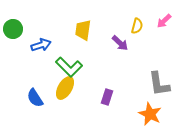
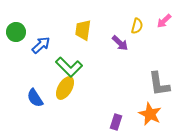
green circle: moved 3 px right, 3 px down
blue arrow: rotated 24 degrees counterclockwise
purple rectangle: moved 9 px right, 25 px down
